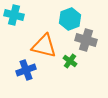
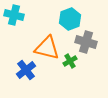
gray cross: moved 2 px down
orange triangle: moved 3 px right, 2 px down
green cross: rotated 24 degrees clockwise
blue cross: rotated 18 degrees counterclockwise
